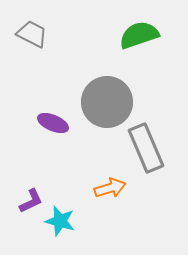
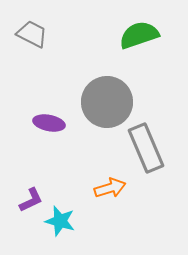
purple ellipse: moved 4 px left; rotated 12 degrees counterclockwise
purple L-shape: moved 1 px up
